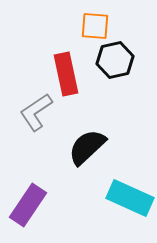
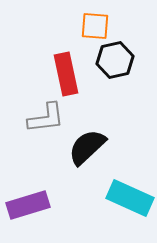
gray L-shape: moved 10 px right, 6 px down; rotated 153 degrees counterclockwise
purple rectangle: rotated 39 degrees clockwise
